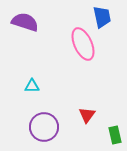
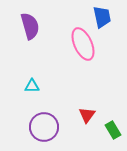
purple semicircle: moved 5 px right, 4 px down; rotated 56 degrees clockwise
green rectangle: moved 2 px left, 5 px up; rotated 18 degrees counterclockwise
